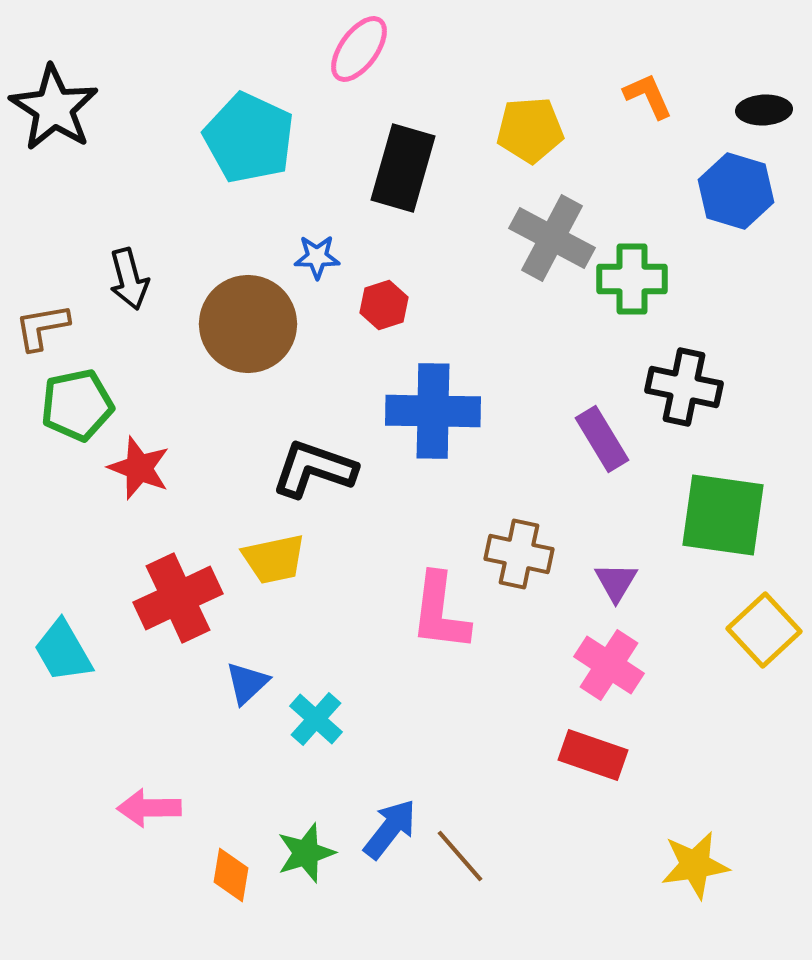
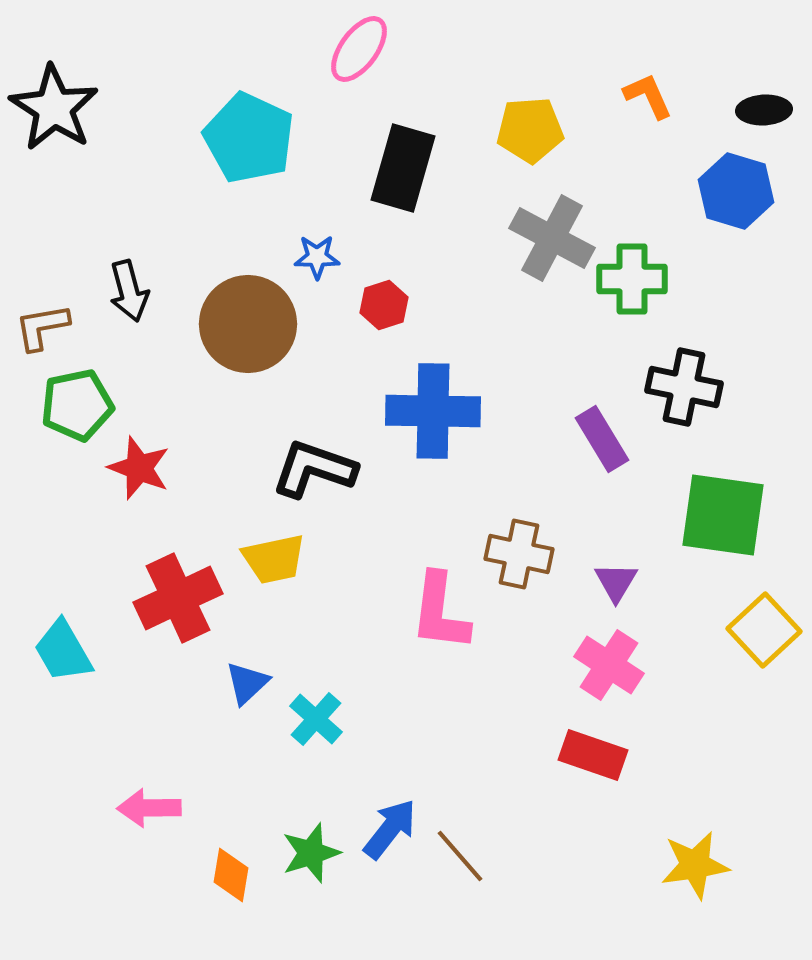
black arrow: moved 12 px down
green star: moved 5 px right
